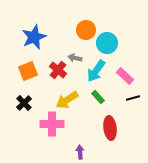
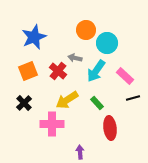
red cross: moved 1 px down
green rectangle: moved 1 px left, 6 px down
